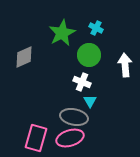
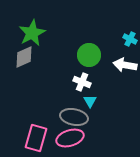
cyan cross: moved 34 px right, 11 px down
green star: moved 30 px left
white arrow: rotated 75 degrees counterclockwise
